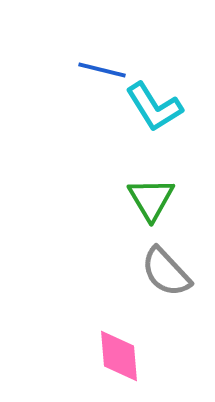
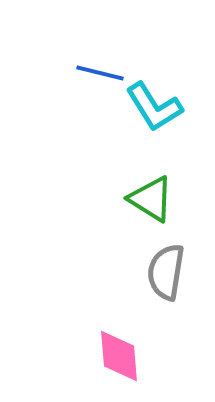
blue line: moved 2 px left, 3 px down
green triangle: rotated 27 degrees counterclockwise
gray semicircle: rotated 52 degrees clockwise
